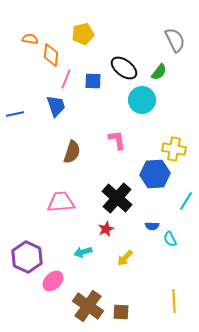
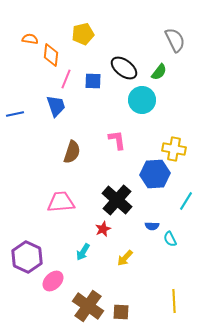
black cross: moved 2 px down
red star: moved 3 px left
cyan arrow: rotated 42 degrees counterclockwise
